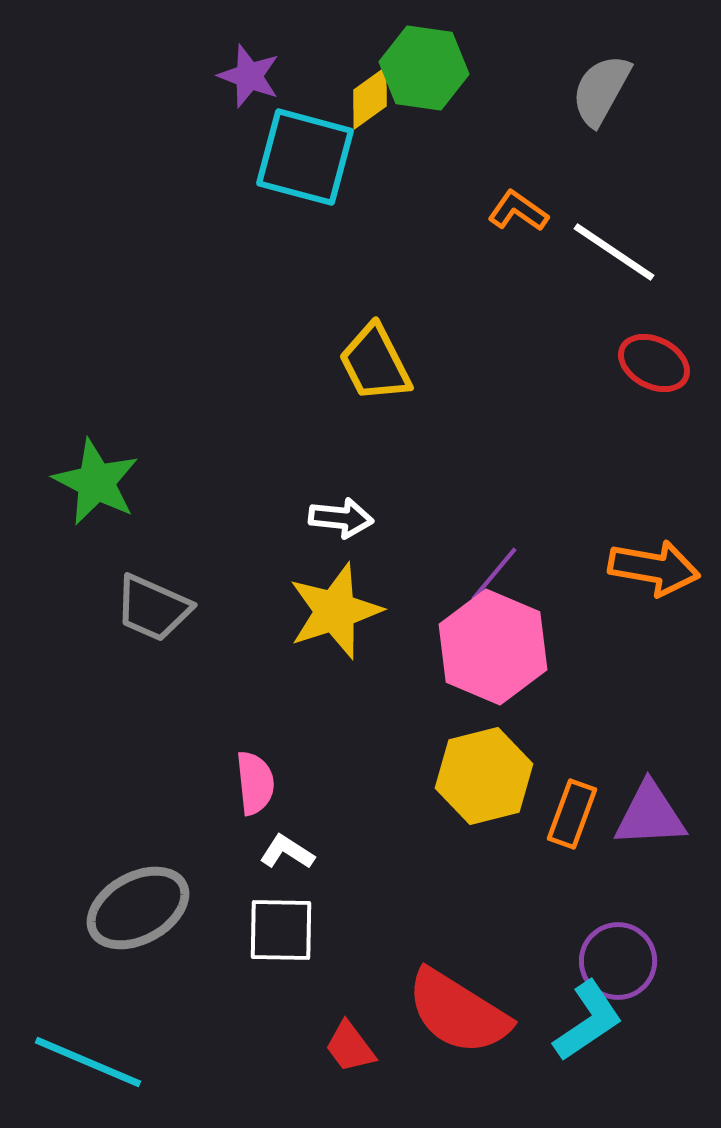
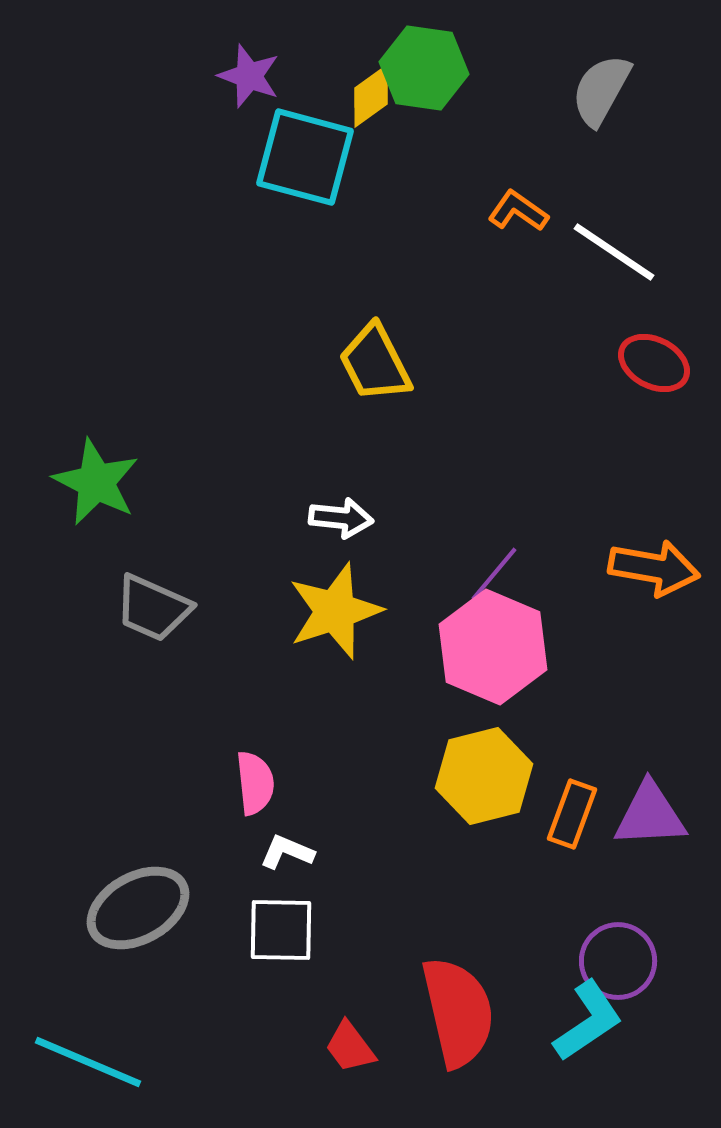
yellow diamond: moved 1 px right, 2 px up
white L-shape: rotated 10 degrees counterclockwise
red semicircle: rotated 135 degrees counterclockwise
